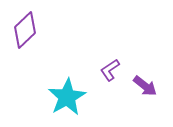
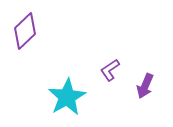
purple diamond: moved 1 px down
purple arrow: rotated 75 degrees clockwise
